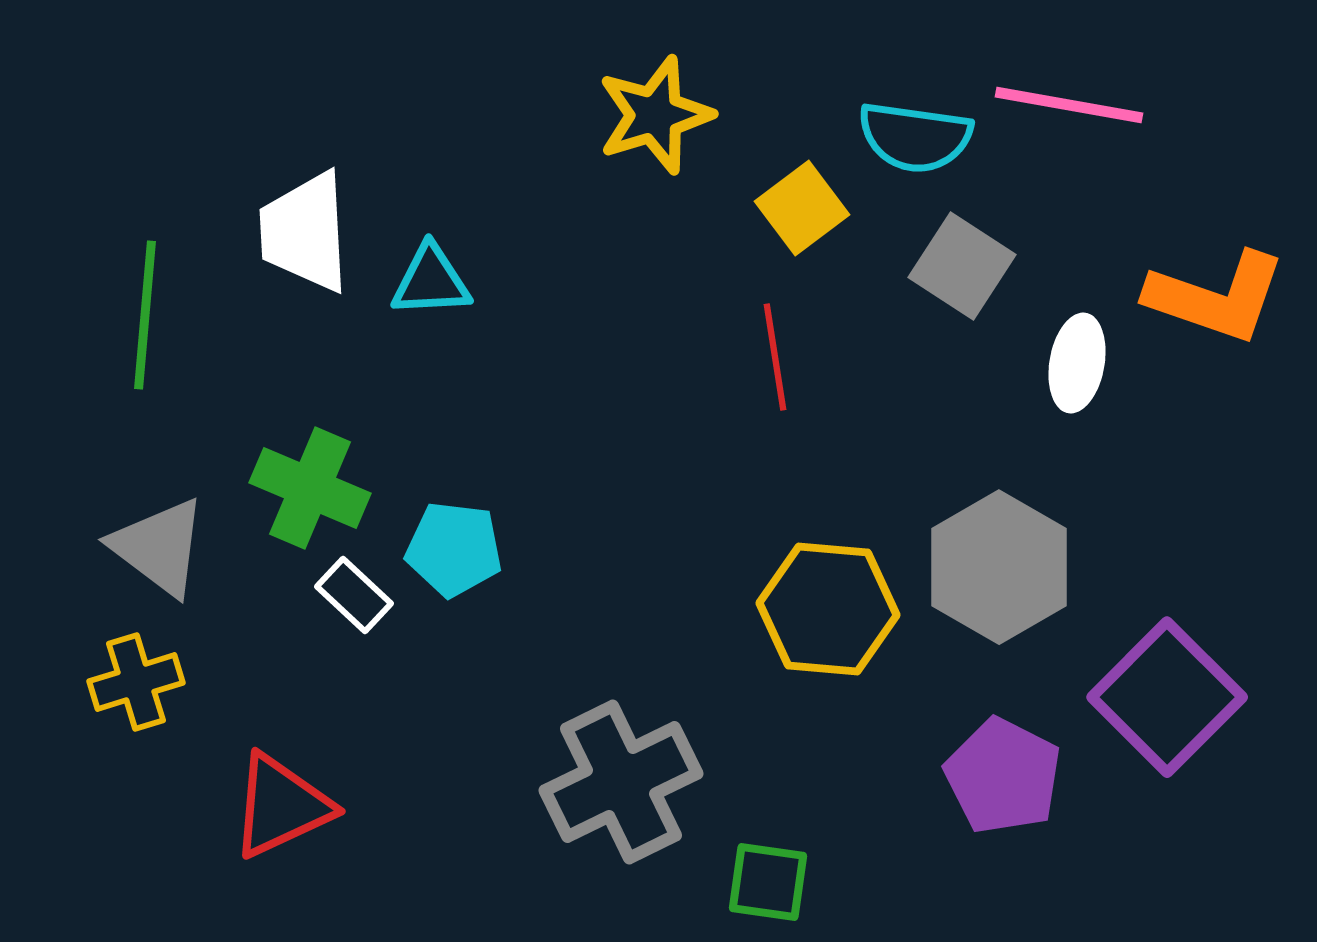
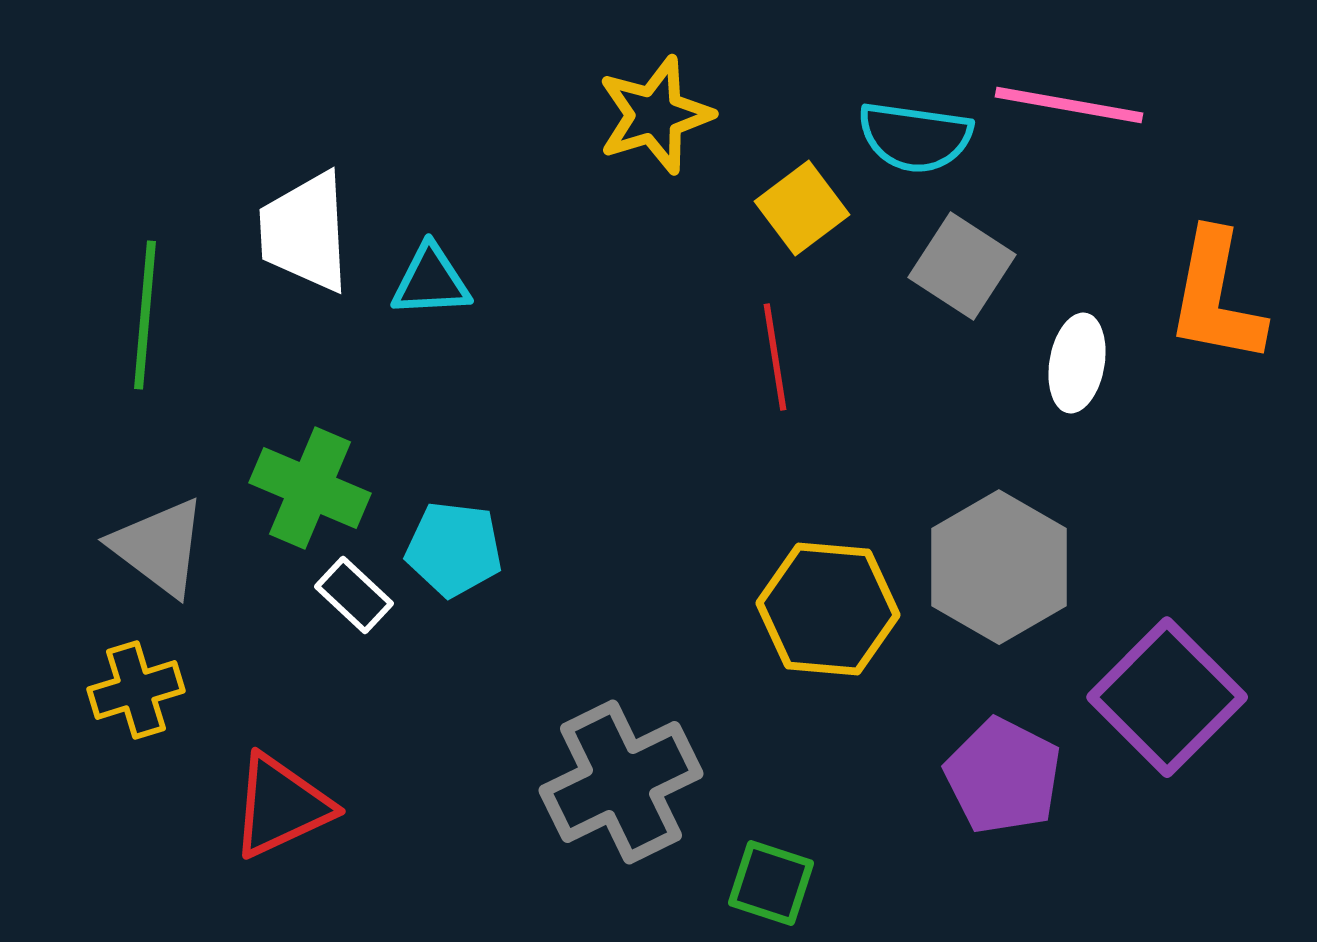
orange L-shape: rotated 82 degrees clockwise
yellow cross: moved 8 px down
green square: moved 3 px right, 1 px down; rotated 10 degrees clockwise
